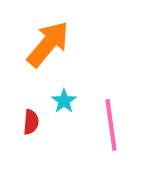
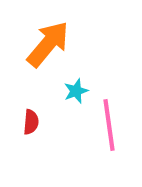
cyan star: moved 12 px right, 10 px up; rotated 15 degrees clockwise
pink line: moved 2 px left
